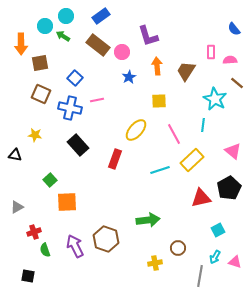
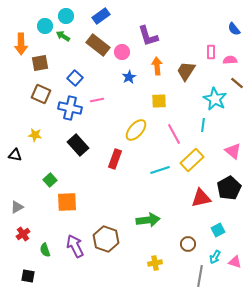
red cross at (34, 232): moved 11 px left, 2 px down; rotated 16 degrees counterclockwise
brown circle at (178, 248): moved 10 px right, 4 px up
